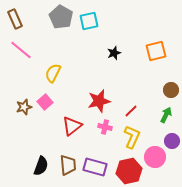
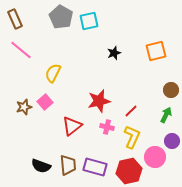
pink cross: moved 2 px right
black semicircle: rotated 90 degrees clockwise
